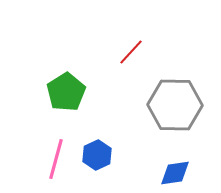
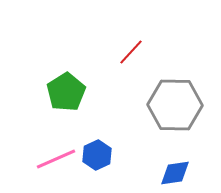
pink line: rotated 51 degrees clockwise
